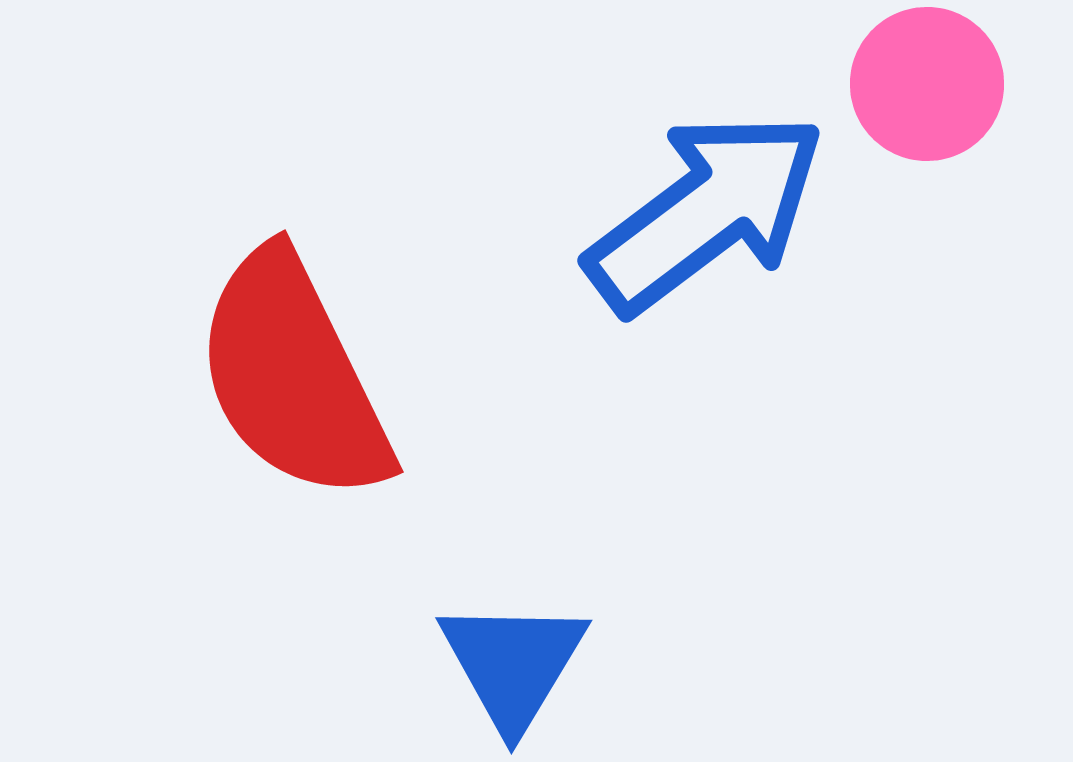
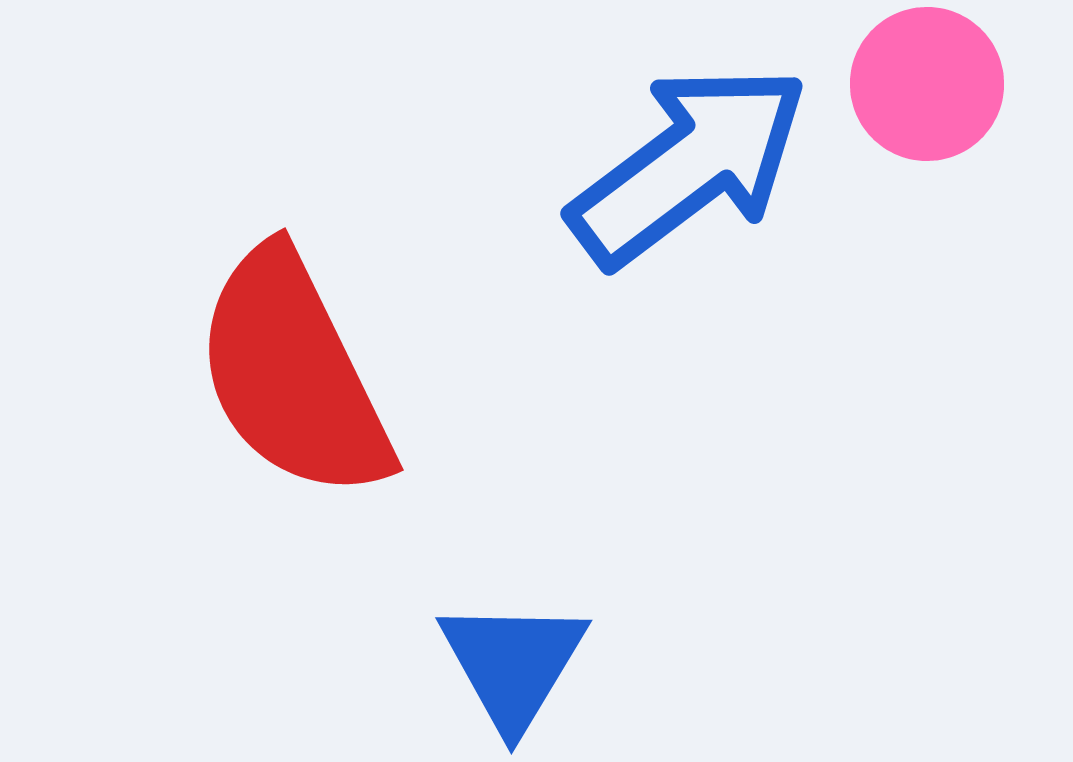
blue arrow: moved 17 px left, 47 px up
red semicircle: moved 2 px up
